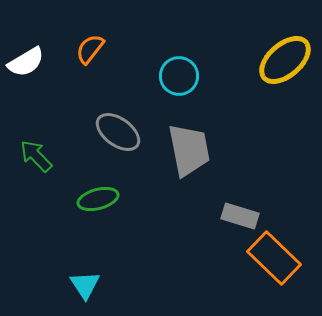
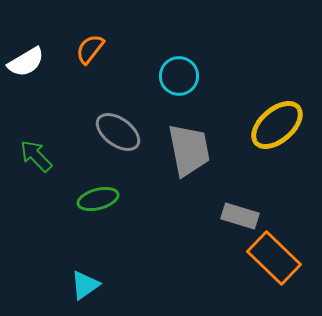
yellow ellipse: moved 8 px left, 65 px down
cyan triangle: rotated 28 degrees clockwise
